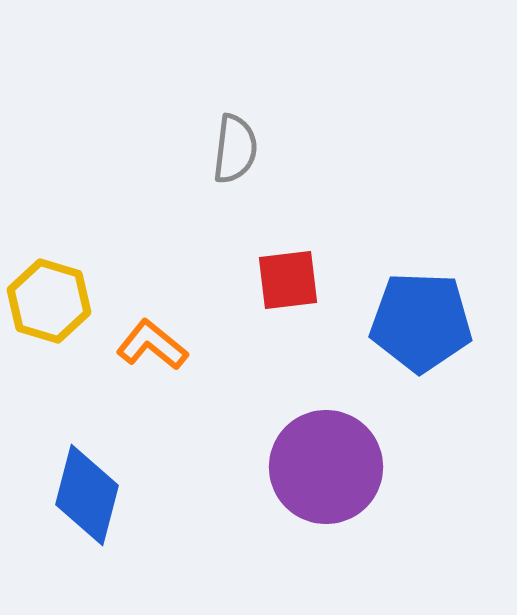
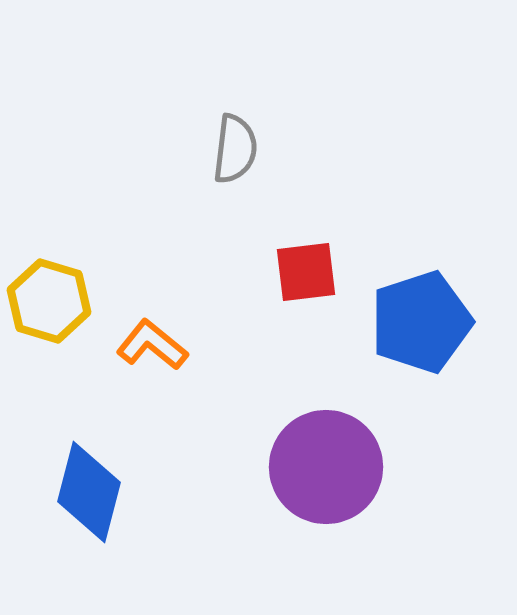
red square: moved 18 px right, 8 px up
blue pentagon: rotated 20 degrees counterclockwise
blue diamond: moved 2 px right, 3 px up
